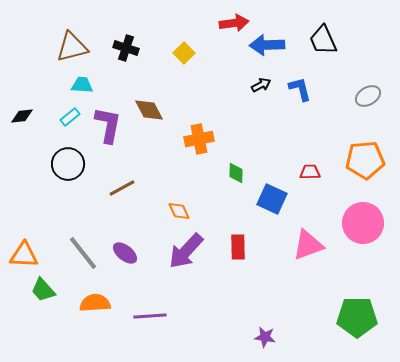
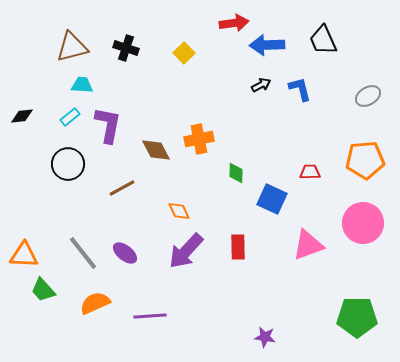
brown diamond: moved 7 px right, 40 px down
orange semicircle: rotated 20 degrees counterclockwise
